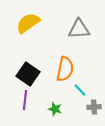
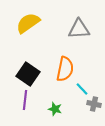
cyan line: moved 2 px right, 1 px up
gray cross: moved 3 px up; rotated 16 degrees clockwise
